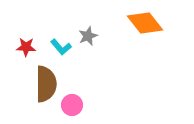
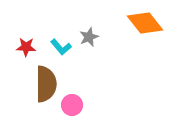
gray star: moved 1 px right, 1 px down
